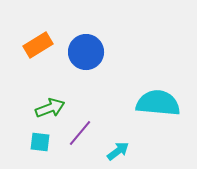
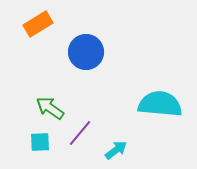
orange rectangle: moved 21 px up
cyan semicircle: moved 2 px right, 1 px down
green arrow: rotated 124 degrees counterclockwise
cyan square: rotated 10 degrees counterclockwise
cyan arrow: moved 2 px left, 1 px up
